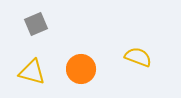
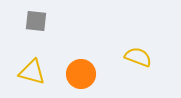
gray square: moved 3 px up; rotated 30 degrees clockwise
orange circle: moved 5 px down
